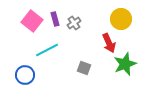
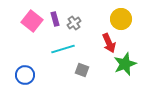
cyan line: moved 16 px right, 1 px up; rotated 10 degrees clockwise
gray square: moved 2 px left, 2 px down
